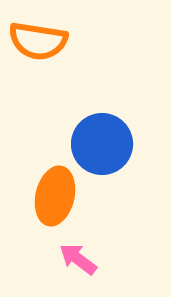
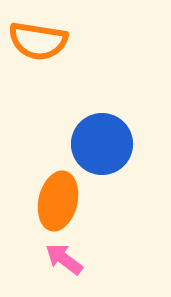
orange ellipse: moved 3 px right, 5 px down
pink arrow: moved 14 px left
